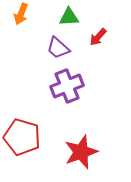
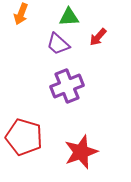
purple trapezoid: moved 4 px up
red pentagon: moved 2 px right
